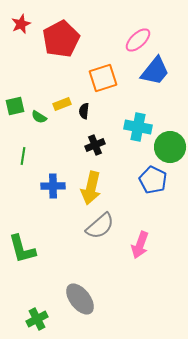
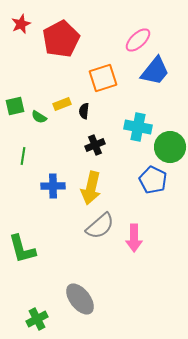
pink arrow: moved 6 px left, 7 px up; rotated 20 degrees counterclockwise
